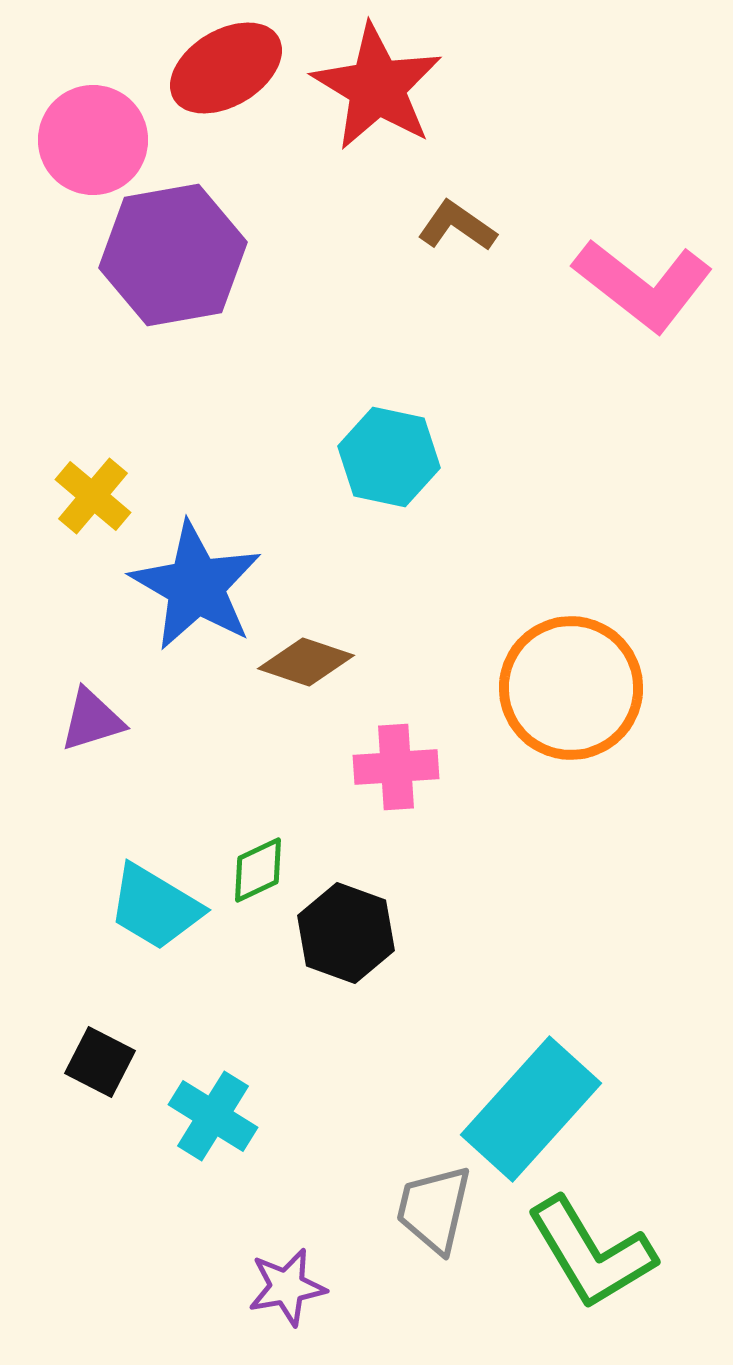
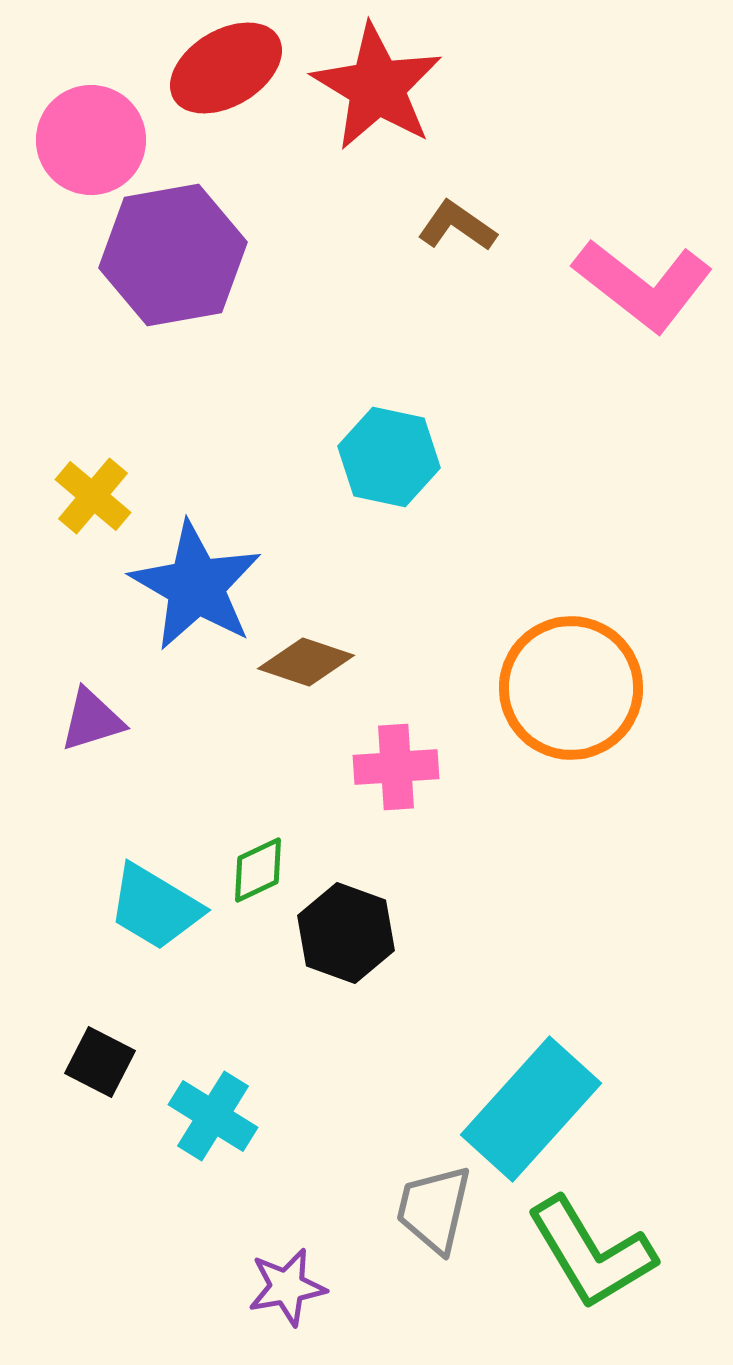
pink circle: moved 2 px left
